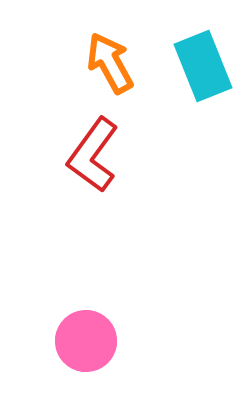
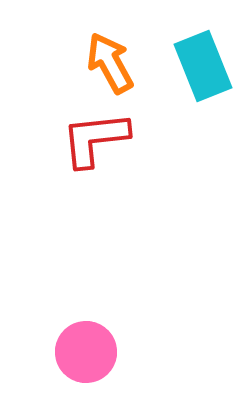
red L-shape: moved 2 px right, 16 px up; rotated 48 degrees clockwise
pink circle: moved 11 px down
